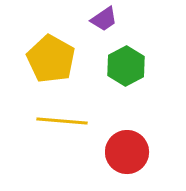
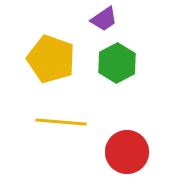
yellow pentagon: rotated 9 degrees counterclockwise
green hexagon: moved 9 px left, 3 px up
yellow line: moved 1 px left, 1 px down
